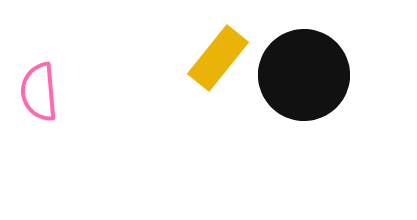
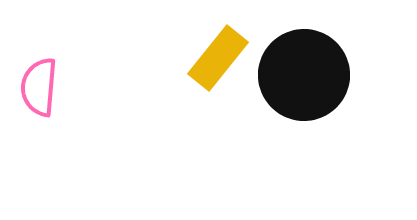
pink semicircle: moved 5 px up; rotated 10 degrees clockwise
